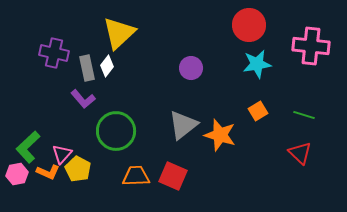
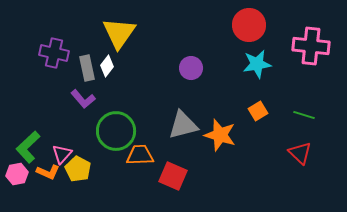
yellow triangle: rotated 12 degrees counterclockwise
gray triangle: rotated 24 degrees clockwise
orange trapezoid: moved 4 px right, 21 px up
